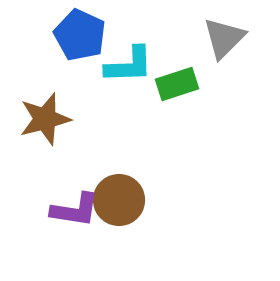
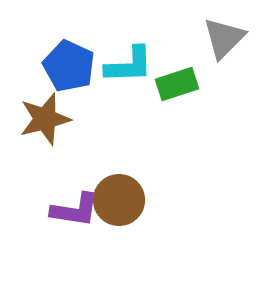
blue pentagon: moved 11 px left, 31 px down
